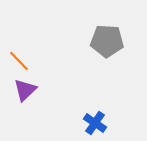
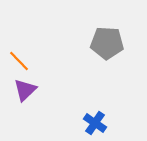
gray pentagon: moved 2 px down
